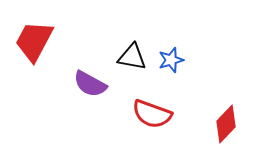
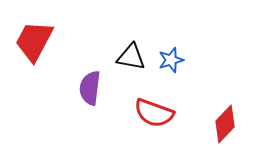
black triangle: moved 1 px left
purple semicircle: moved 4 px down; rotated 68 degrees clockwise
red semicircle: moved 2 px right, 1 px up
red diamond: moved 1 px left
